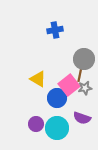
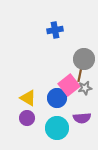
yellow triangle: moved 10 px left, 19 px down
purple semicircle: rotated 24 degrees counterclockwise
purple circle: moved 9 px left, 6 px up
